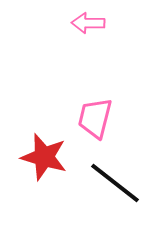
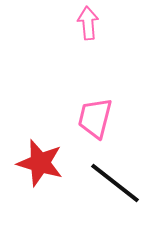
pink arrow: rotated 84 degrees clockwise
red star: moved 4 px left, 6 px down
